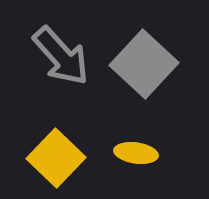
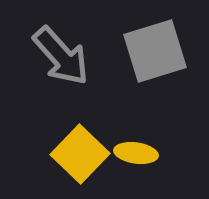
gray square: moved 11 px right, 13 px up; rotated 30 degrees clockwise
yellow square: moved 24 px right, 4 px up
